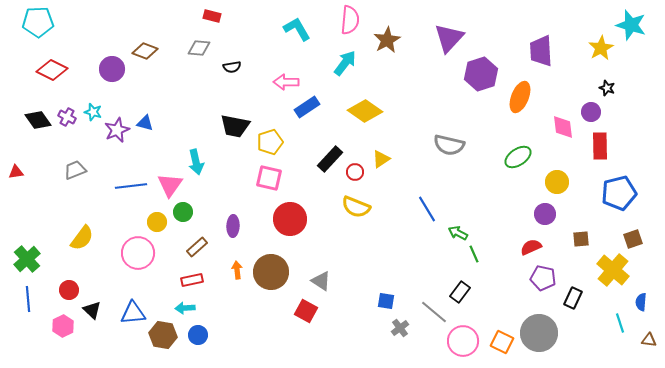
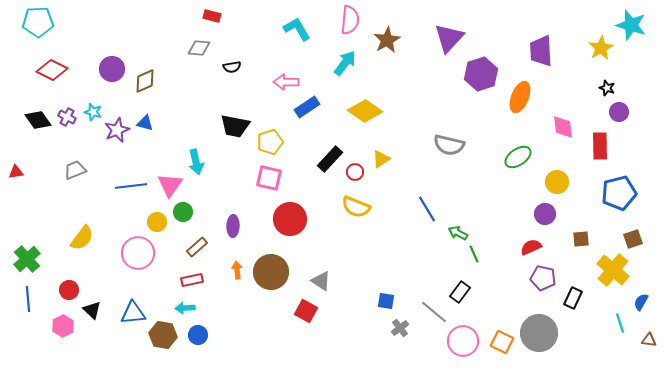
brown diamond at (145, 51): moved 30 px down; rotated 45 degrees counterclockwise
purple circle at (591, 112): moved 28 px right
blue semicircle at (641, 302): rotated 24 degrees clockwise
